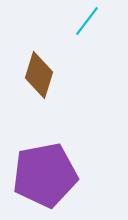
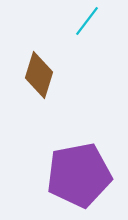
purple pentagon: moved 34 px right
